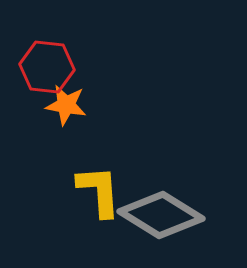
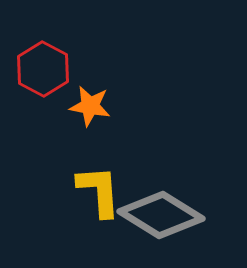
red hexagon: moved 4 px left, 2 px down; rotated 22 degrees clockwise
orange star: moved 24 px right, 1 px down
